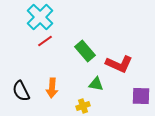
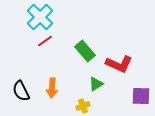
green triangle: rotated 42 degrees counterclockwise
